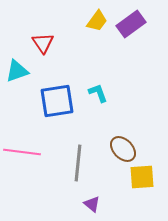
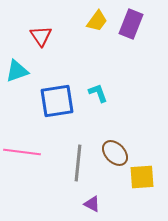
purple rectangle: rotated 32 degrees counterclockwise
red triangle: moved 2 px left, 7 px up
brown ellipse: moved 8 px left, 4 px down
purple triangle: rotated 12 degrees counterclockwise
